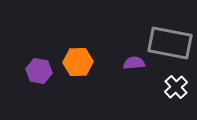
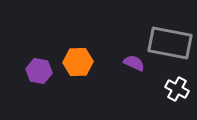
purple semicircle: rotated 30 degrees clockwise
white cross: moved 1 px right, 2 px down; rotated 20 degrees counterclockwise
